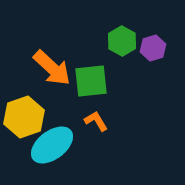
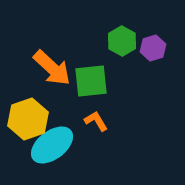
yellow hexagon: moved 4 px right, 2 px down
